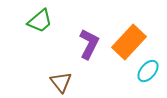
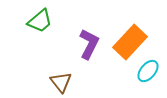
orange rectangle: moved 1 px right
